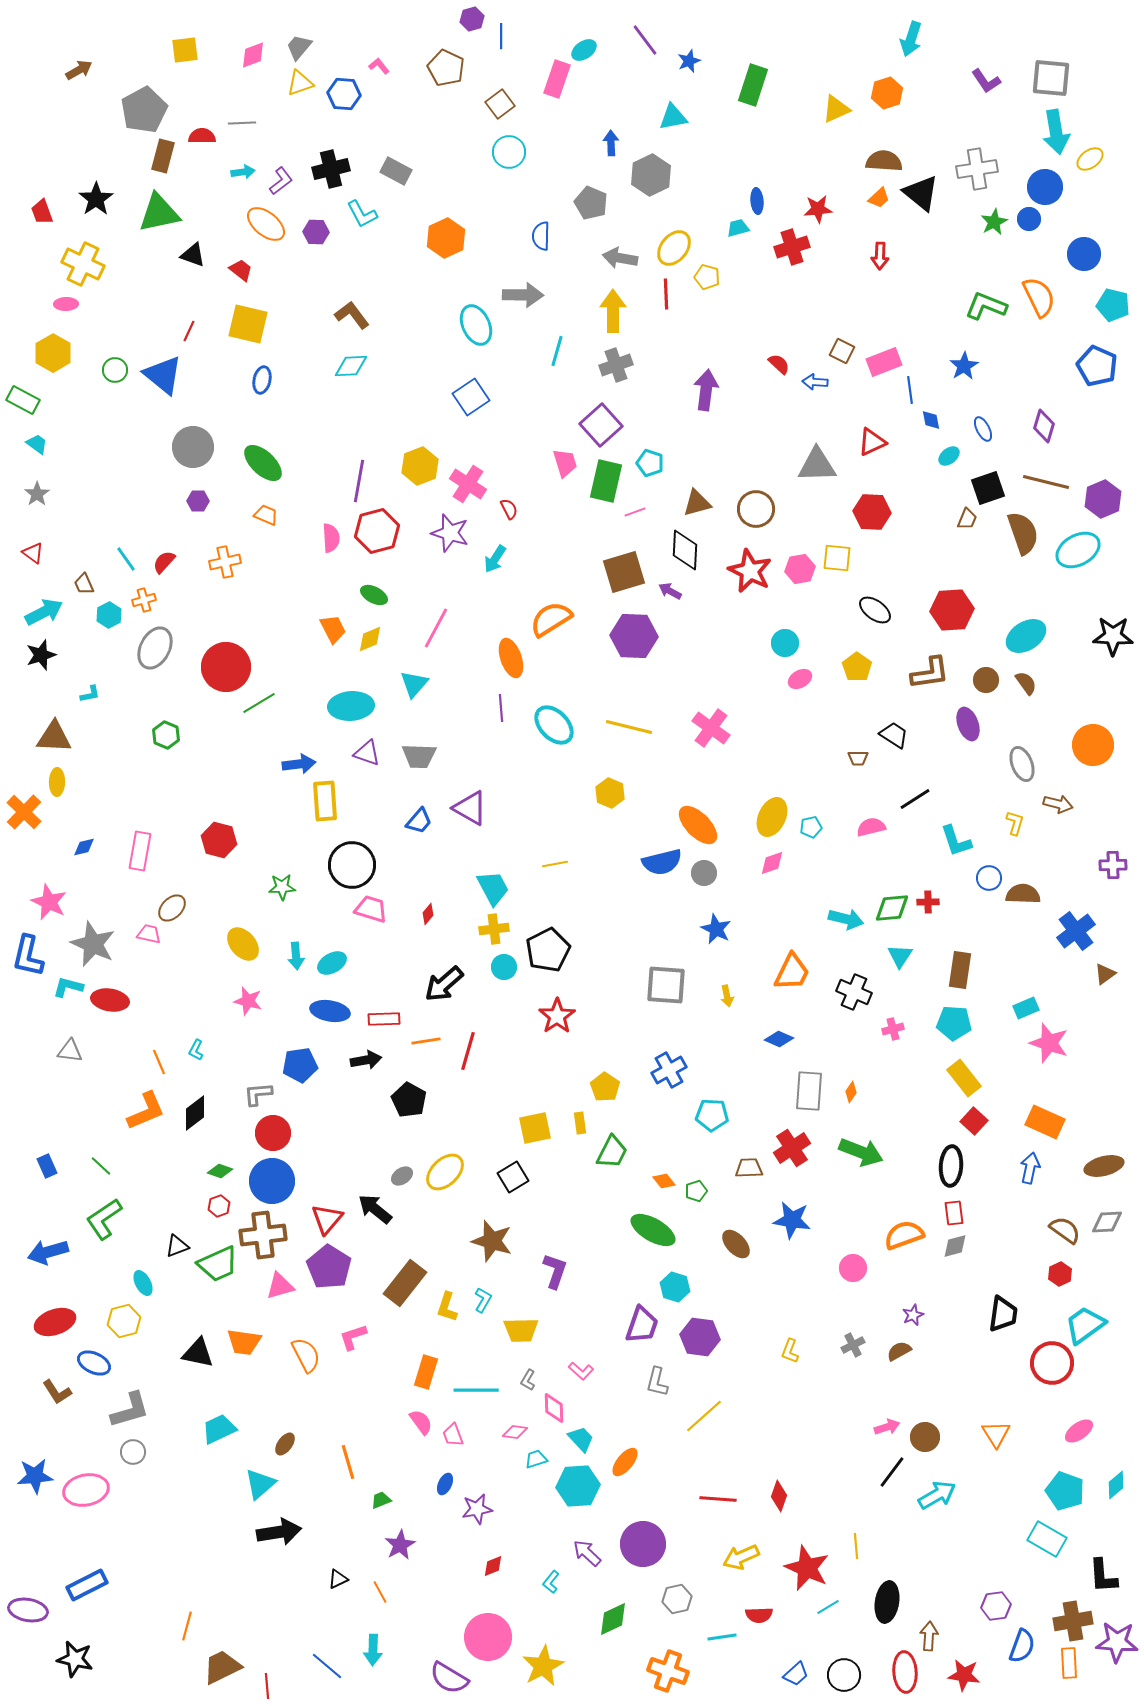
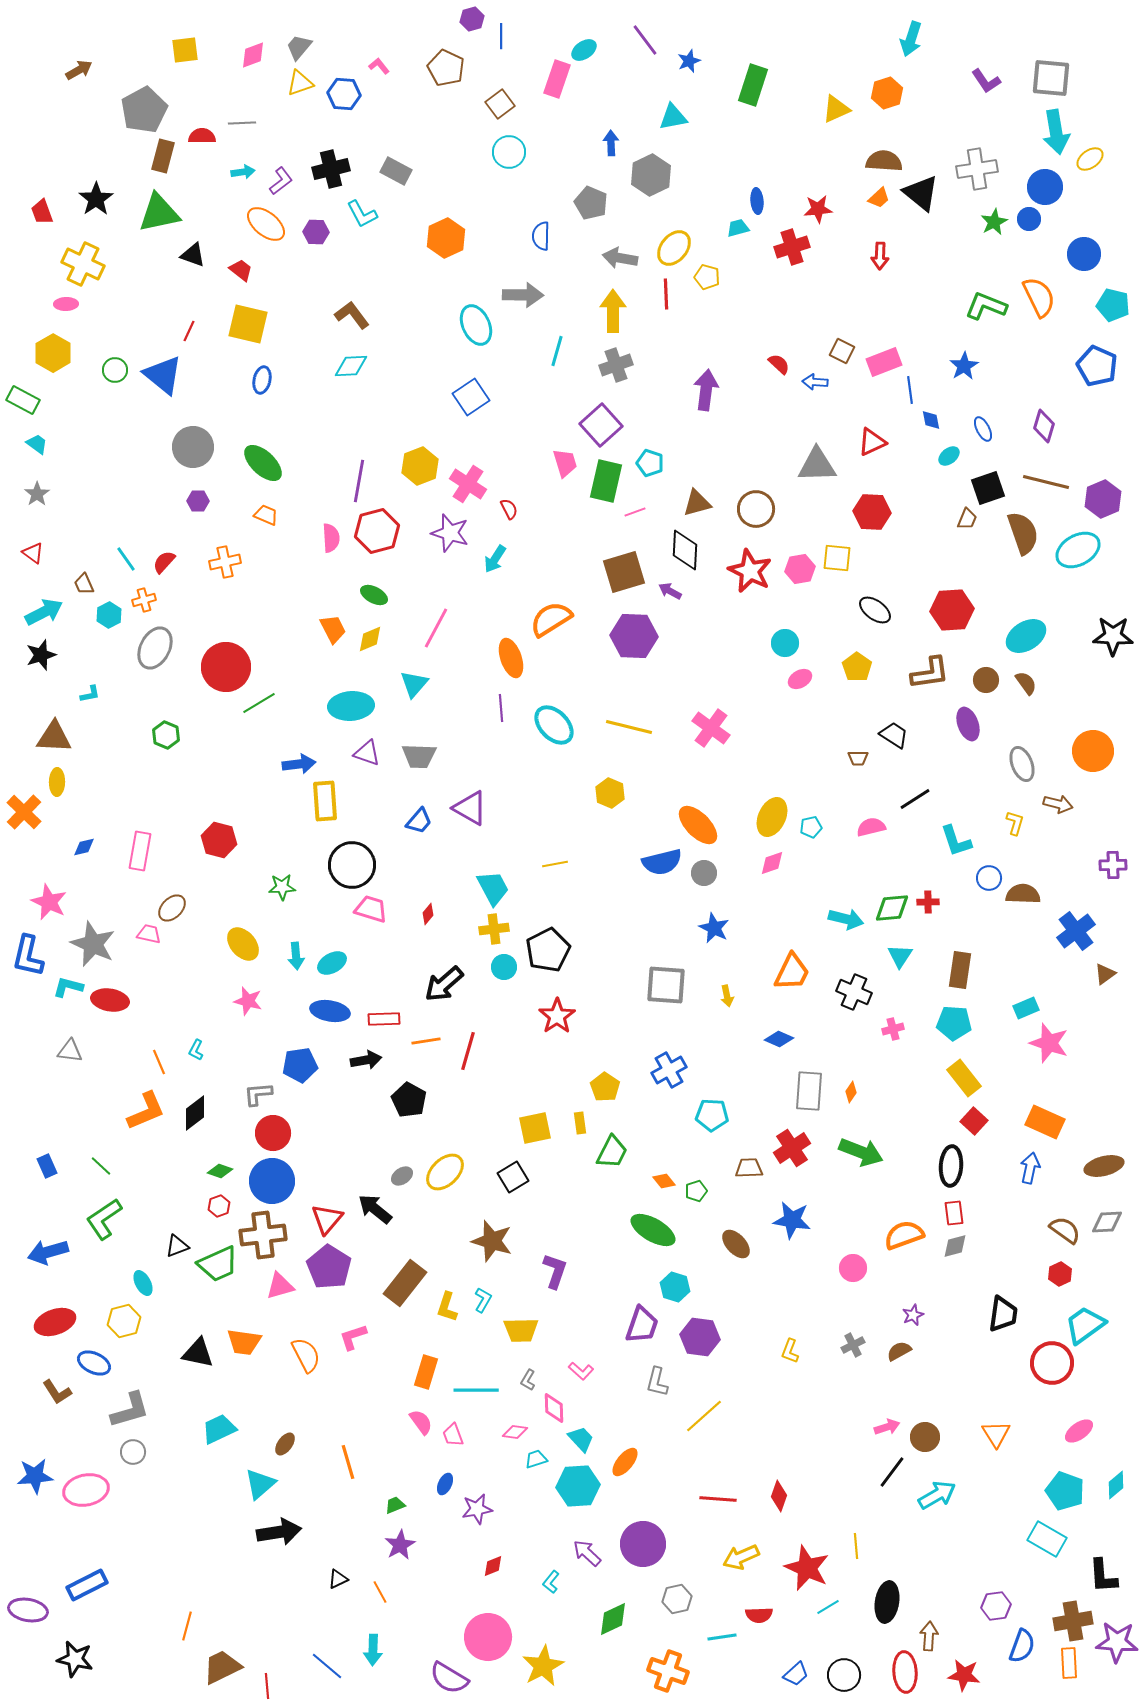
orange circle at (1093, 745): moved 6 px down
blue star at (716, 929): moved 2 px left, 1 px up
green trapezoid at (381, 1500): moved 14 px right, 5 px down
